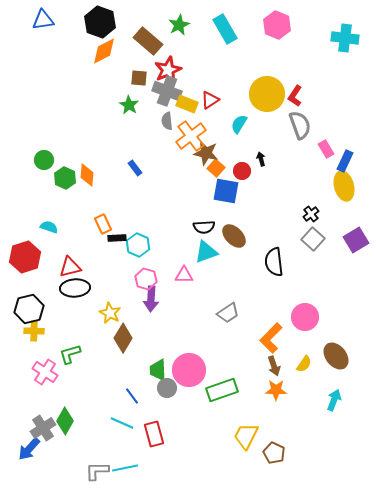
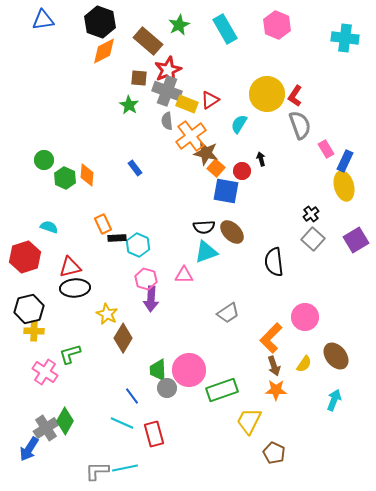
brown ellipse at (234, 236): moved 2 px left, 4 px up
yellow star at (110, 313): moved 3 px left, 1 px down
gray cross at (43, 428): moved 3 px right
yellow trapezoid at (246, 436): moved 3 px right, 15 px up
blue arrow at (29, 449): rotated 10 degrees counterclockwise
